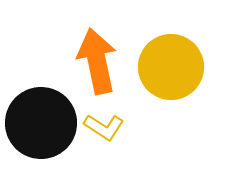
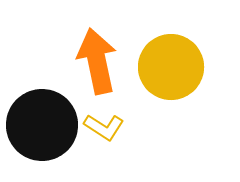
black circle: moved 1 px right, 2 px down
